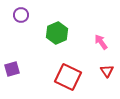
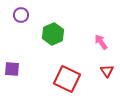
green hexagon: moved 4 px left, 1 px down
purple square: rotated 21 degrees clockwise
red square: moved 1 px left, 2 px down
